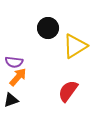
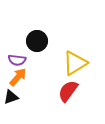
black circle: moved 11 px left, 13 px down
yellow triangle: moved 17 px down
purple semicircle: moved 3 px right, 2 px up
black triangle: moved 3 px up
